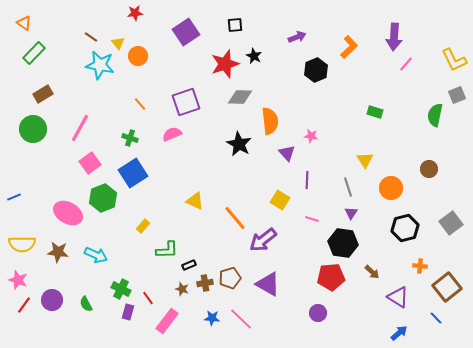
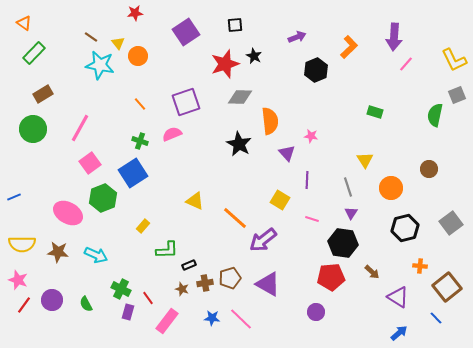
green cross at (130, 138): moved 10 px right, 3 px down
orange line at (235, 218): rotated 8 degrees counterclockwise
purple circle at (318, 313): moved 2 px left, 1 px up
